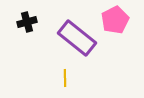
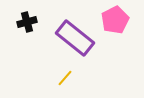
purple rectangle: moved 2 px left
yellow line: rotated 42 degrees clockwise
